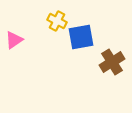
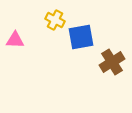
yellow cross: moved 2 px left, 1 px up
pink triangle: moved 1 px right; rotated 36 degrees clockwise
